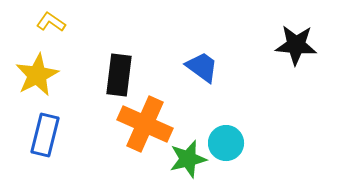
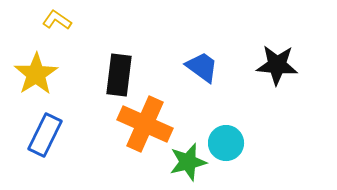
yellow L-shape: moved 6 px right, 2 px up
black star: moved 19 px left, 20 px down
yellow star: moved 1 px left, 1 px up; rotated 6 degrees counterclockwise
blue rectangle: rotated 12 degrees clockwise
green star: moved 3 px down
